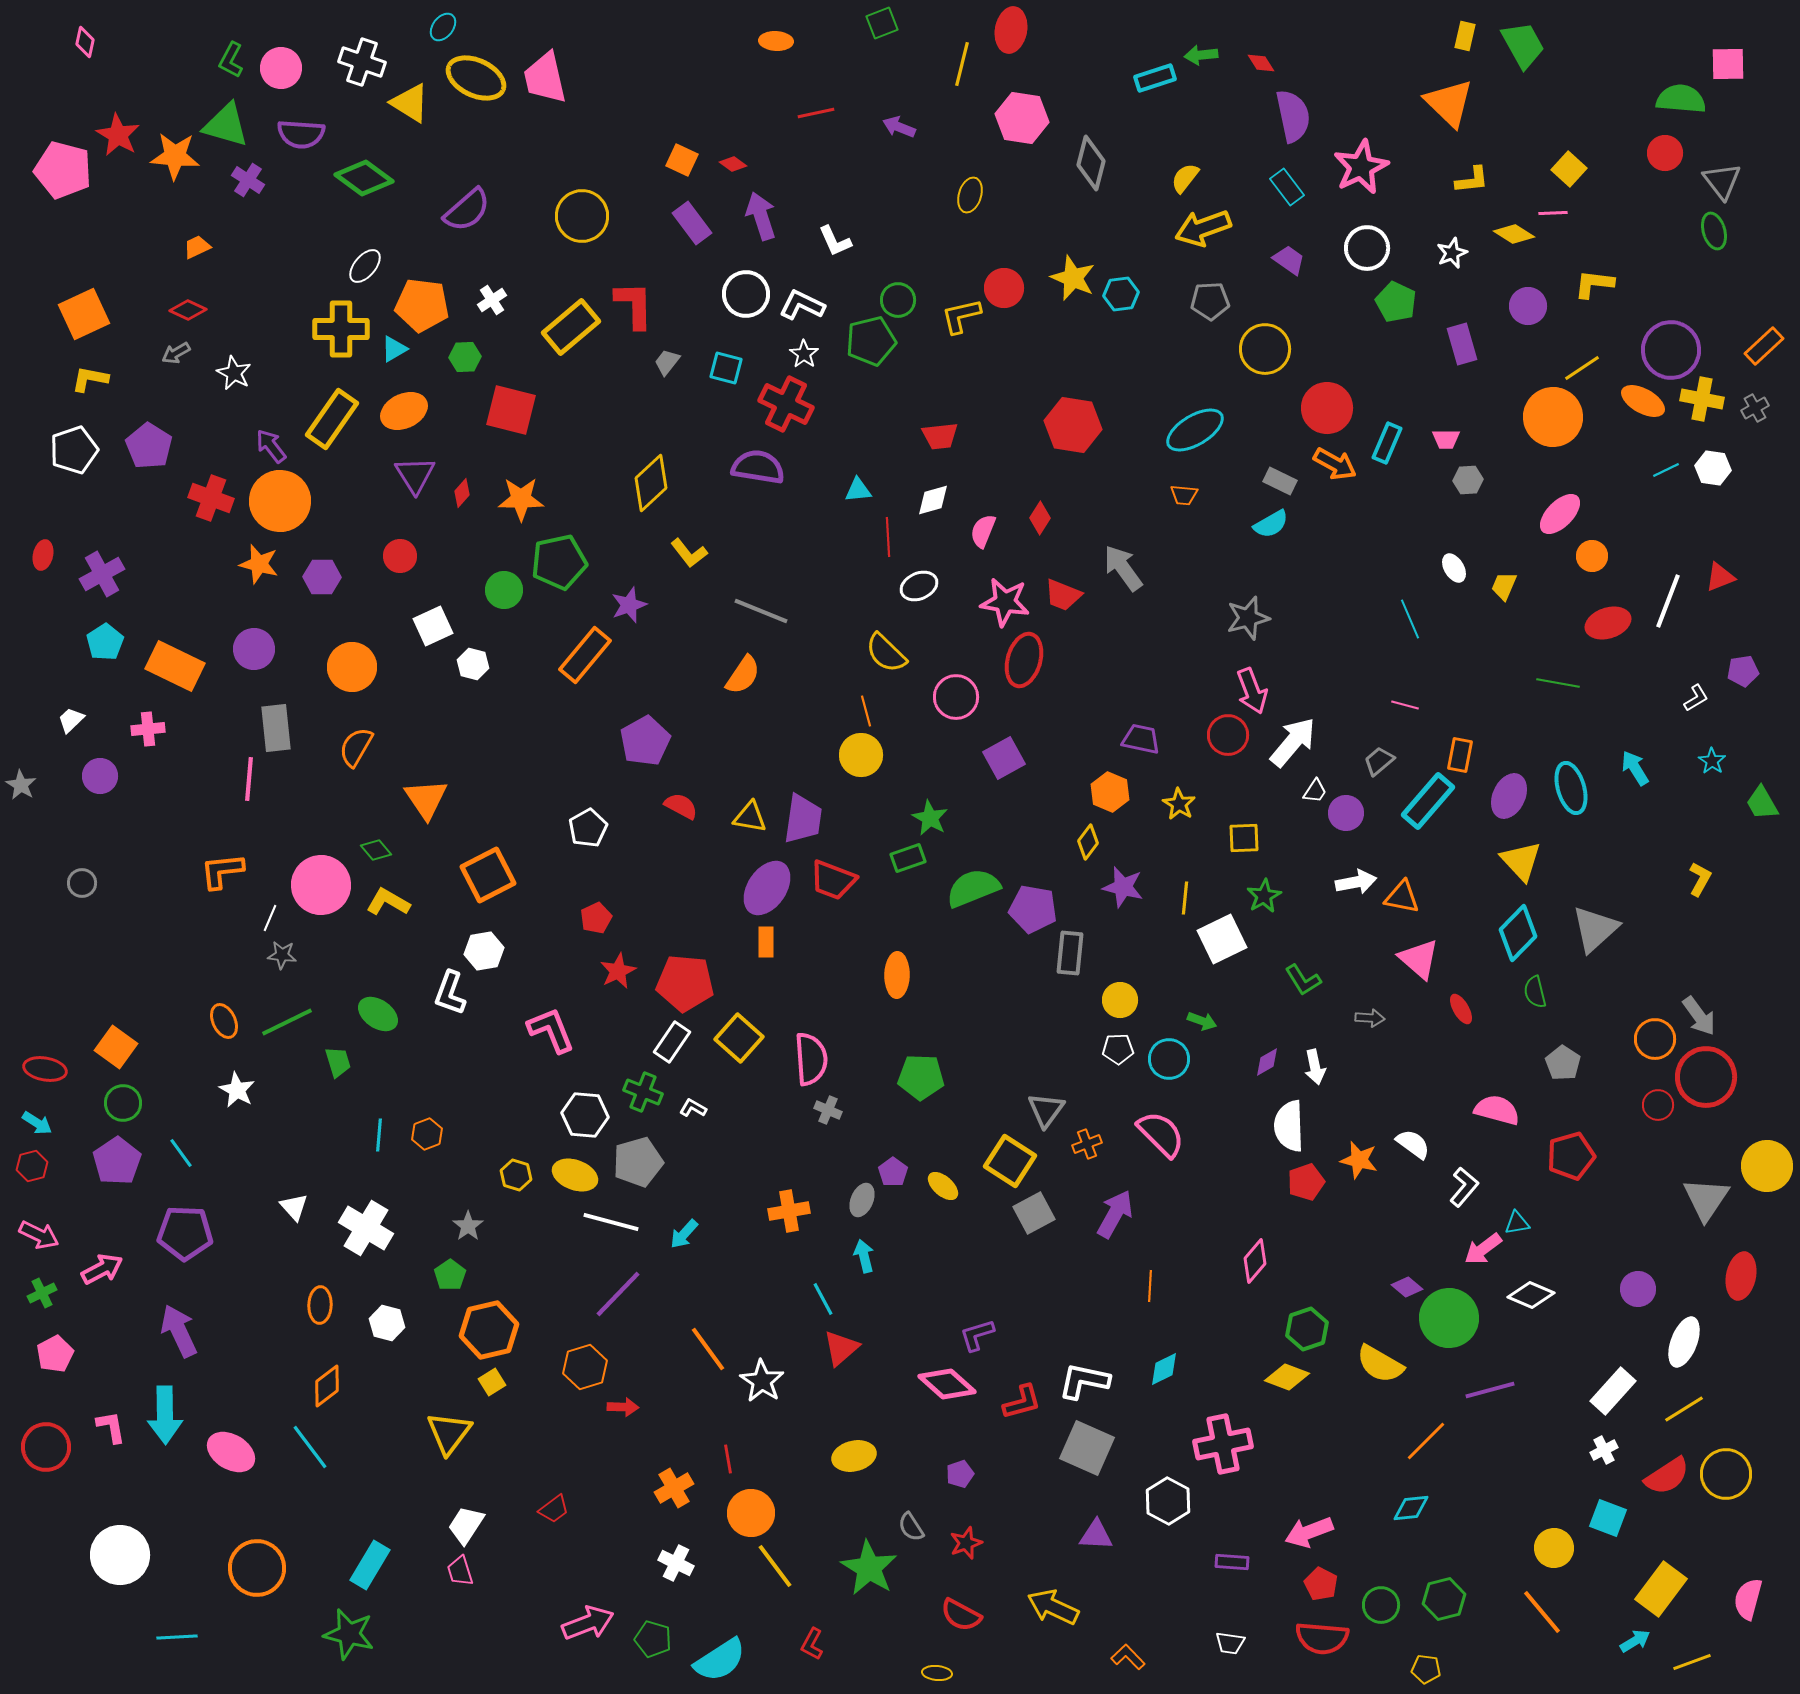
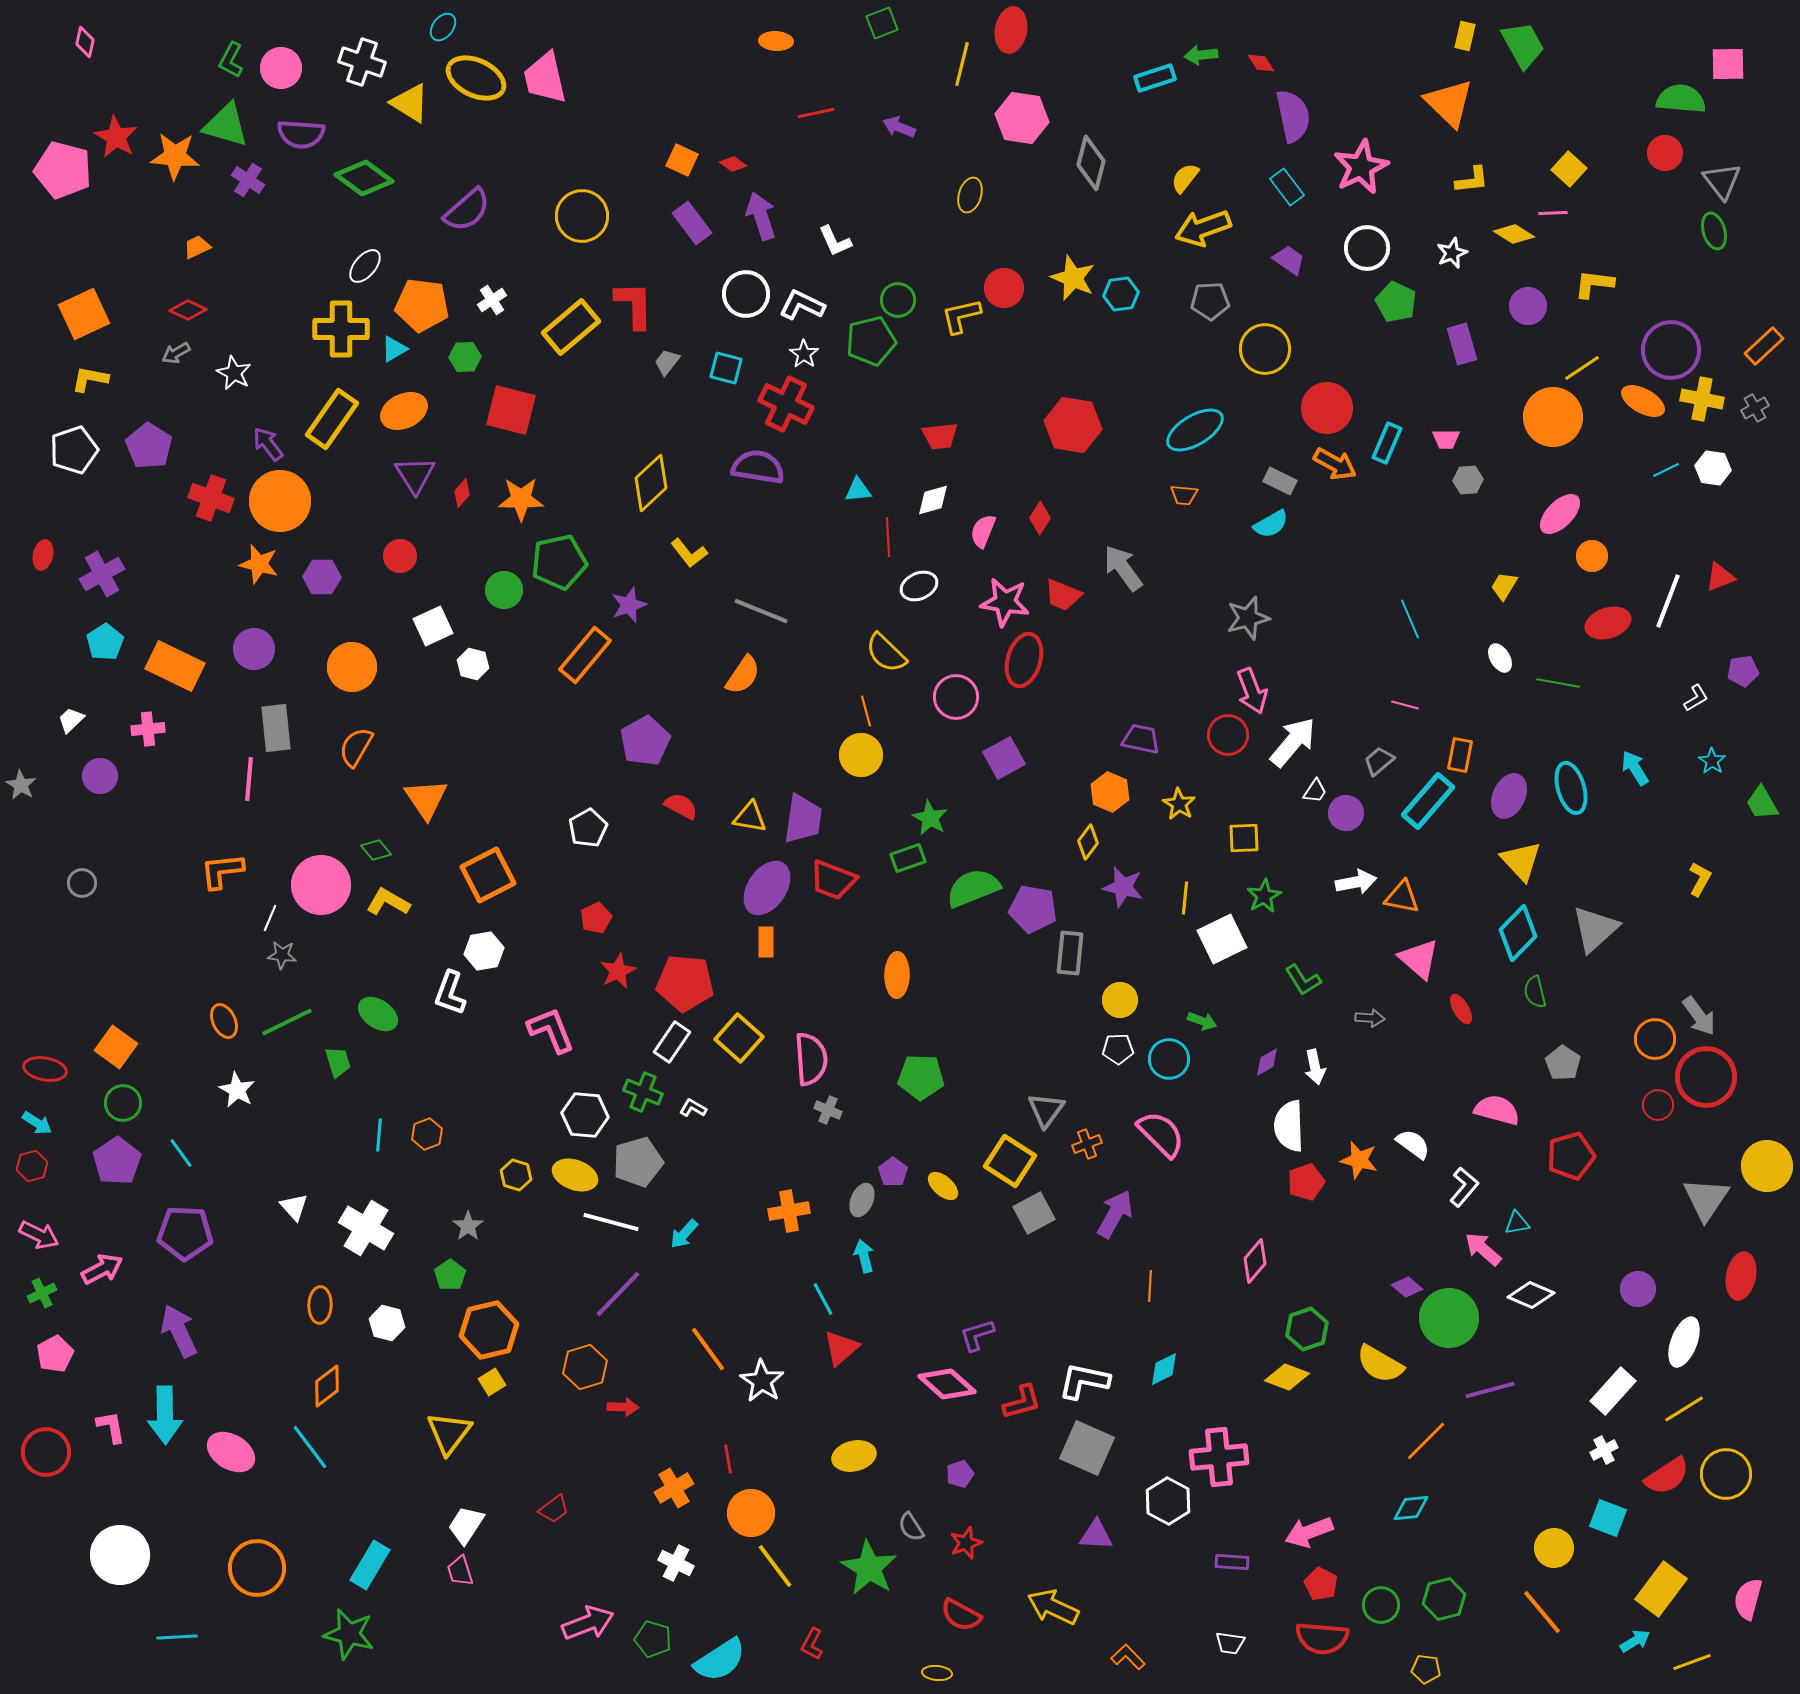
red star at (118, 135): moved 2 px left, 2 px down
purple arrow at (271, 446): moved 3 px left, 2 px up
white ellipse at (1454, 568): moved 46 px right, 90 px down
yellow trapezoid at (1504, 586): rotated 8 degrees clockwise
pink arrow at (1483, 1249): rotated 78 degrees clockwise
pink cross at (1223, 1444): moved 4 px left, 13 px down; rotated 6 degrees clockwise
red circle at (46, 1447): moved 5 px down
